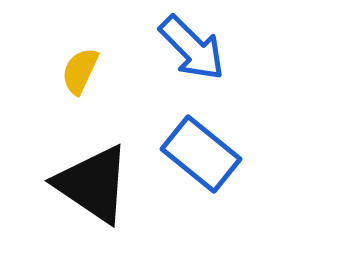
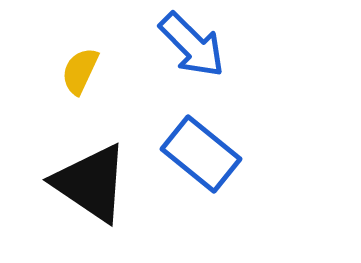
blue arrow: moved 3 px up
black triangle: moved 2 px left, 1 px up
